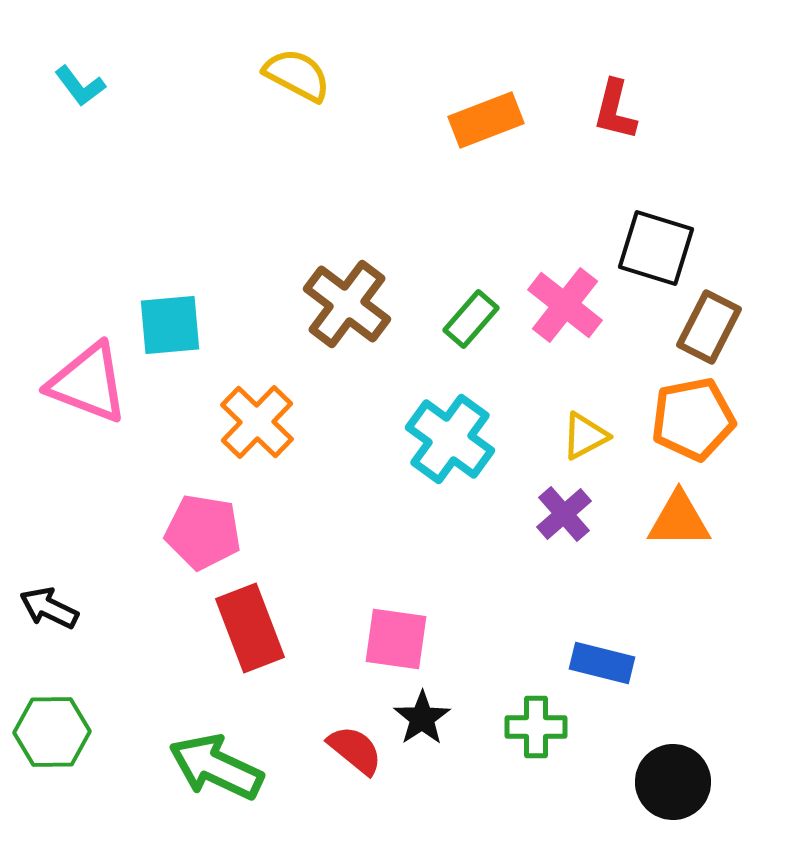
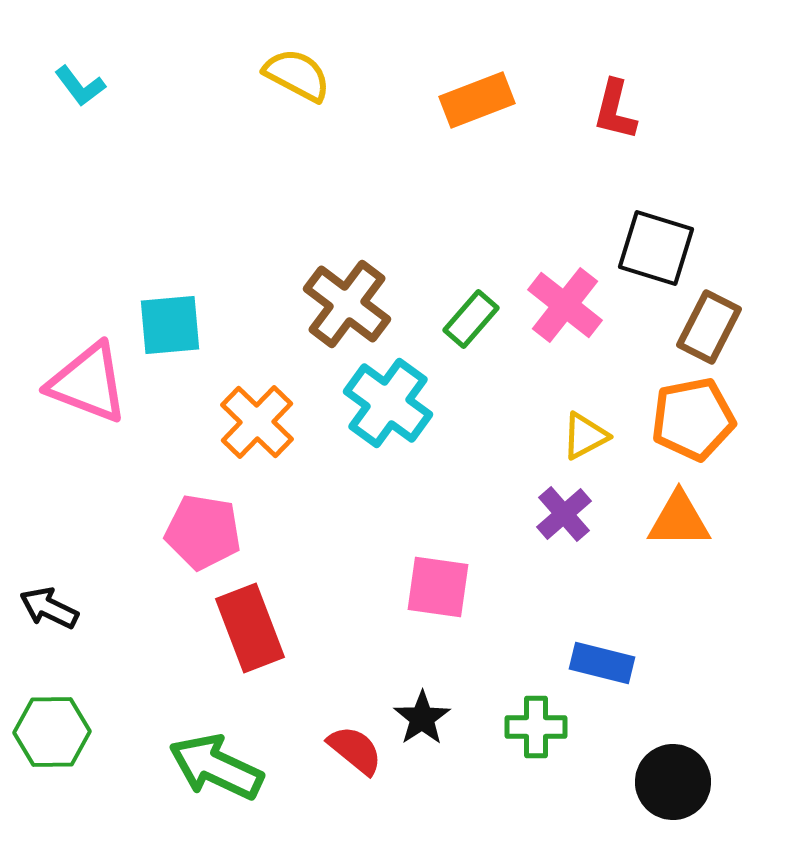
orange rectangle: moved 9 px left, 20 px up
cyan cross: moved 62 px left, 36 px up
pink square: moved 42 px right, 52 px up
